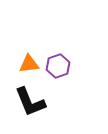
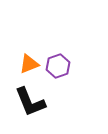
orange triangle: rotated 15 degrees counterclockwise
